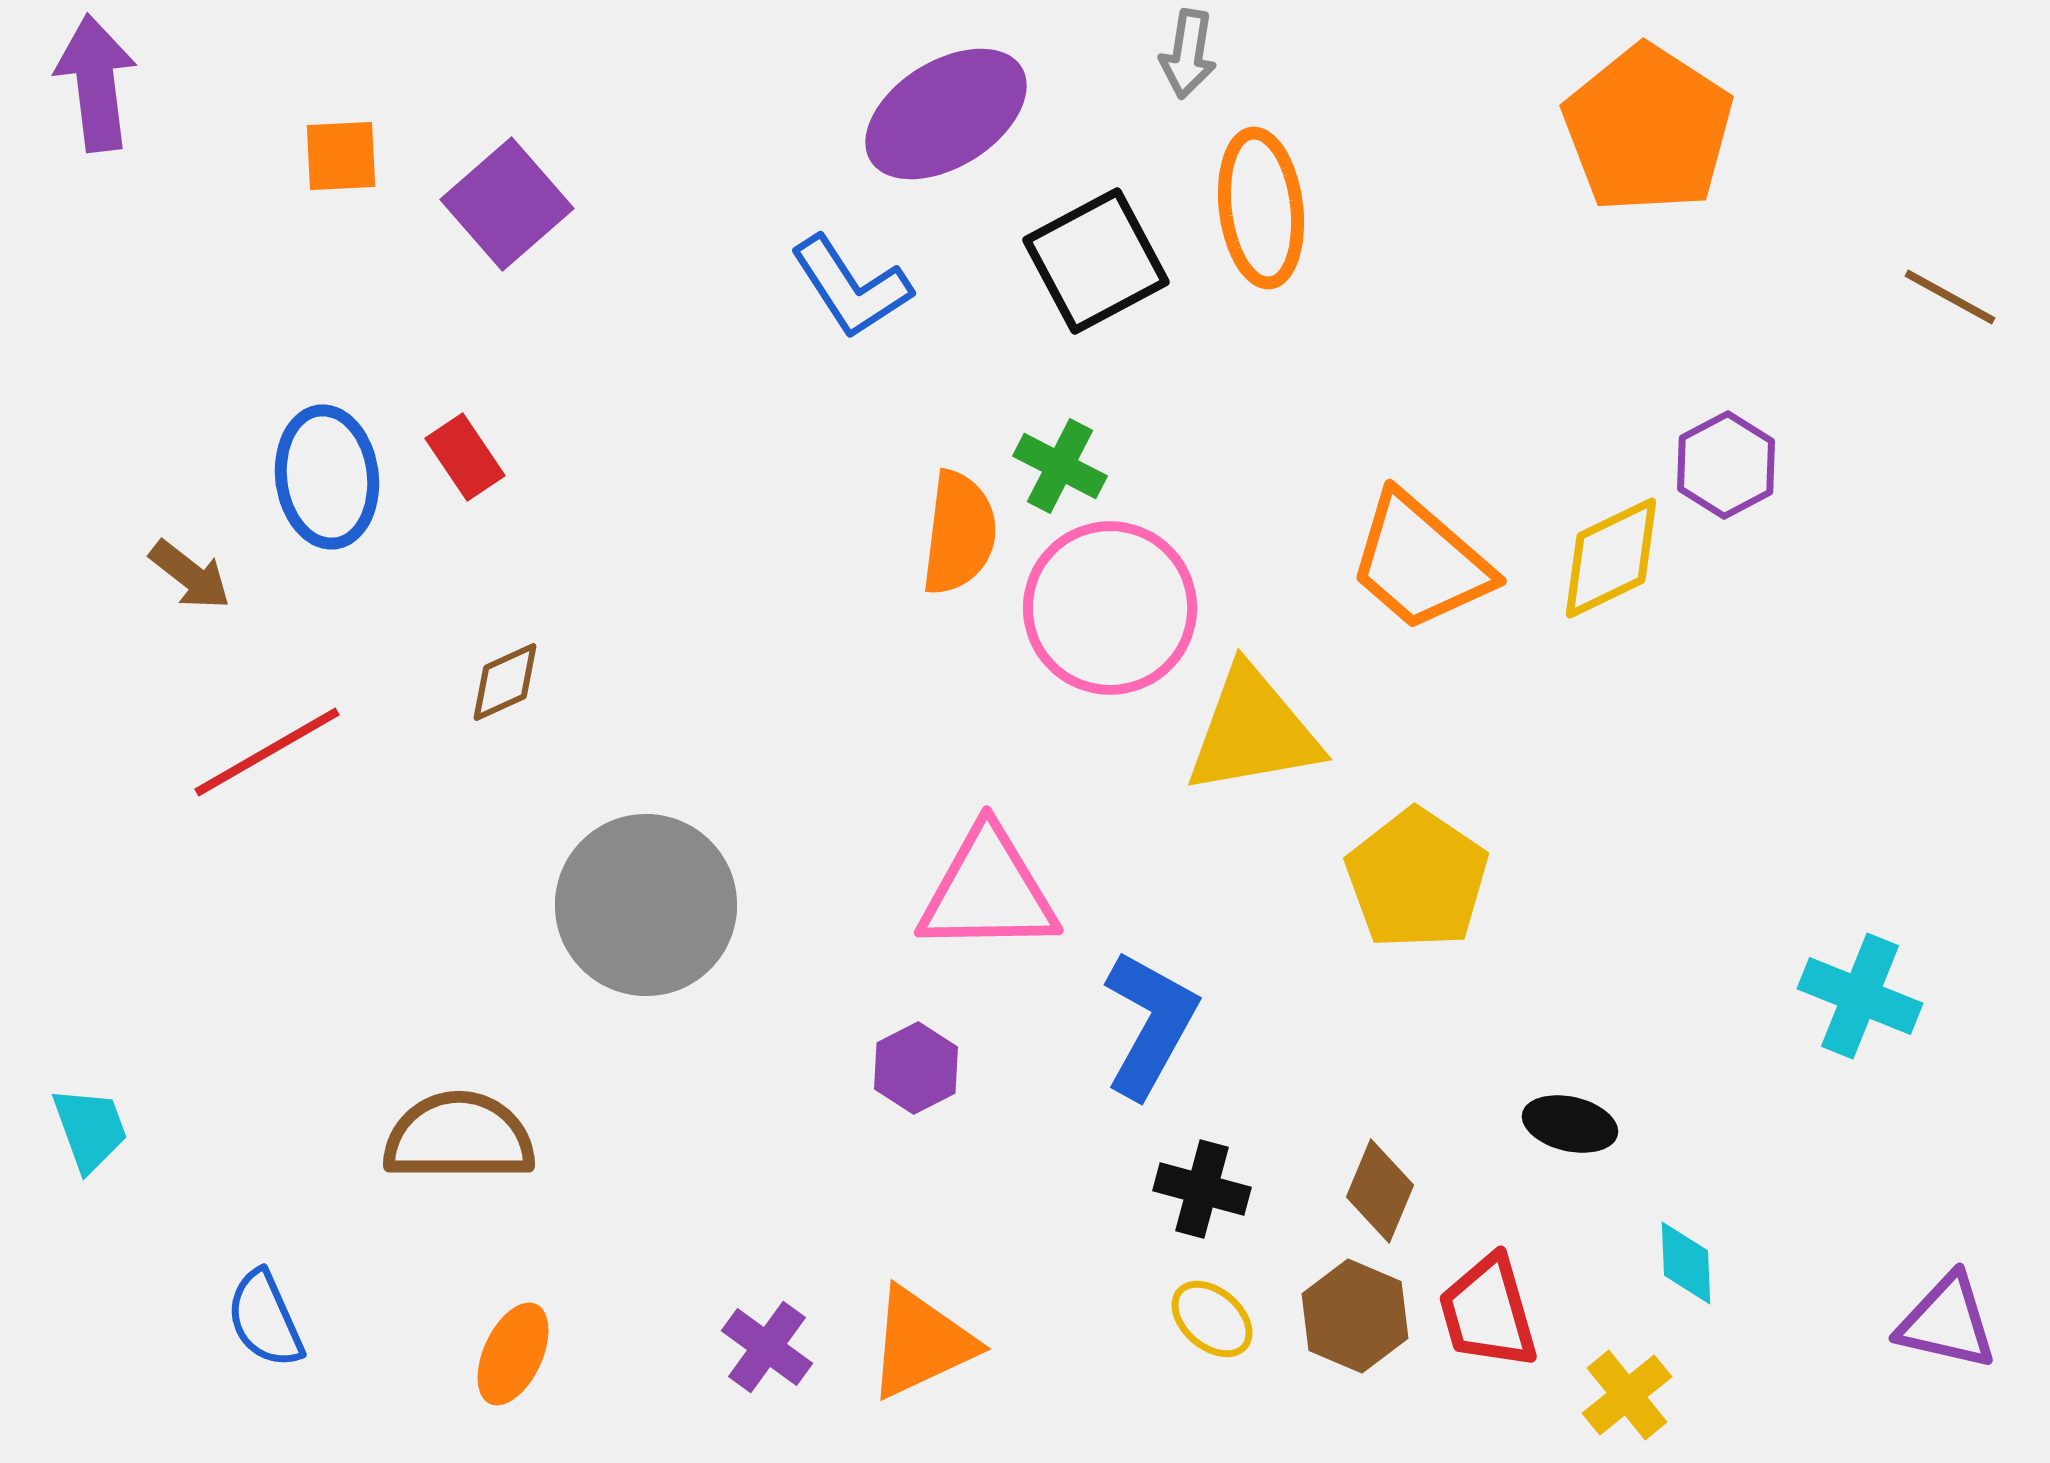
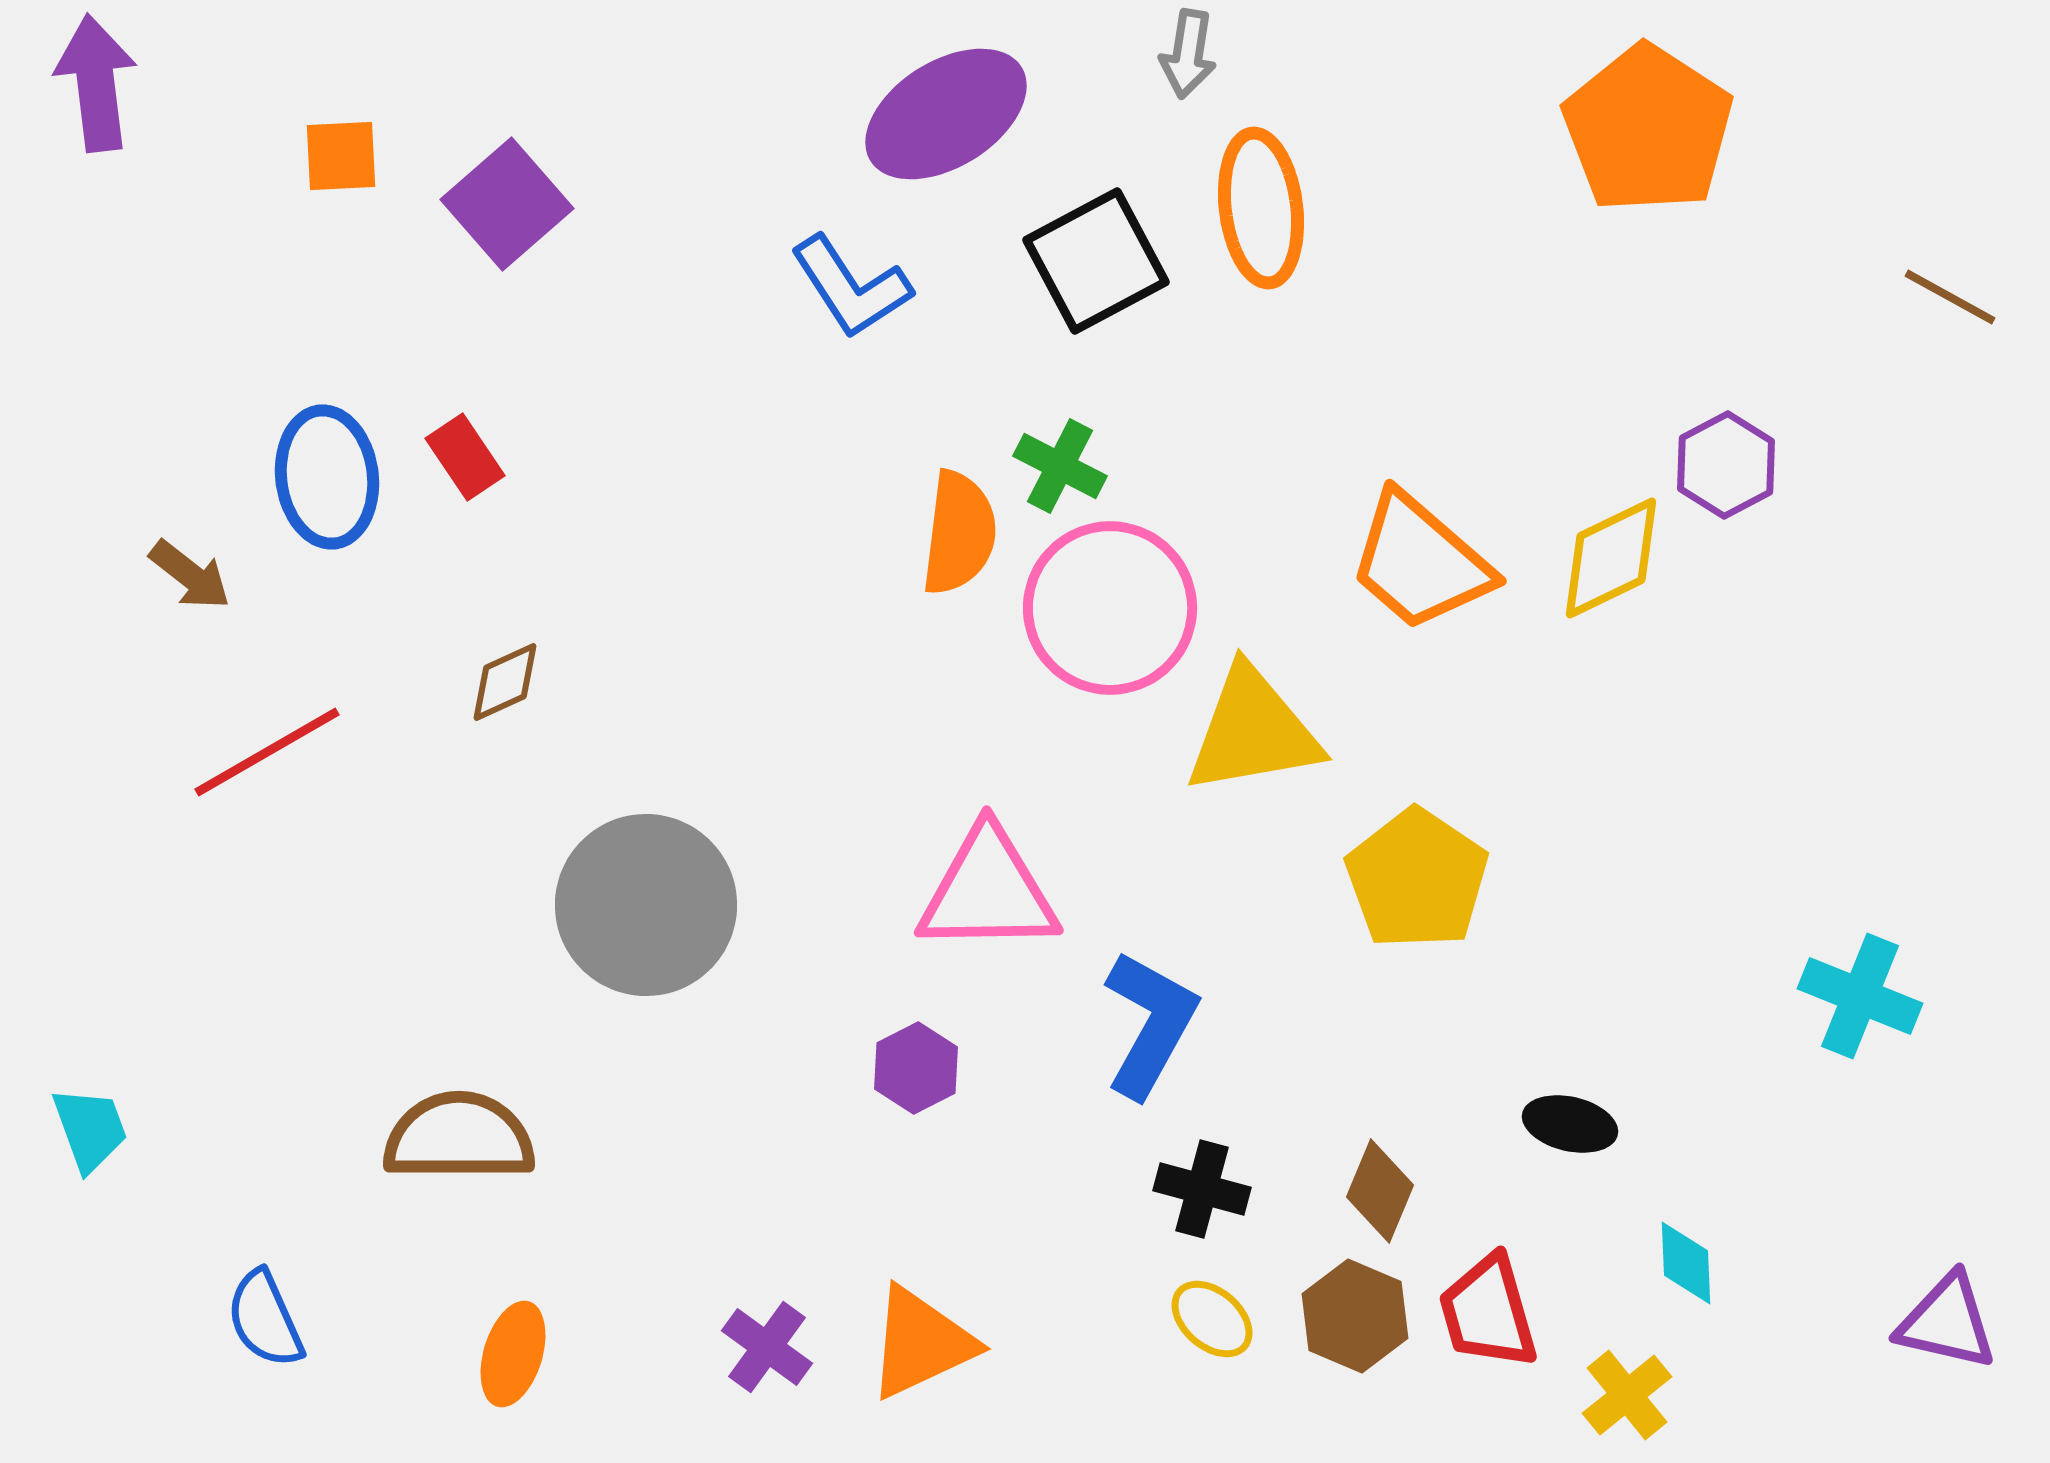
orange ellipse at (513, 1354): rotated 8 degrees counterclockwise
